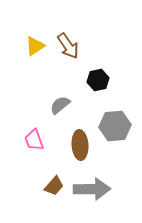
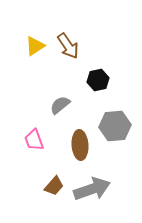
gray arrow: rotated 18 degrees counterclockwise
